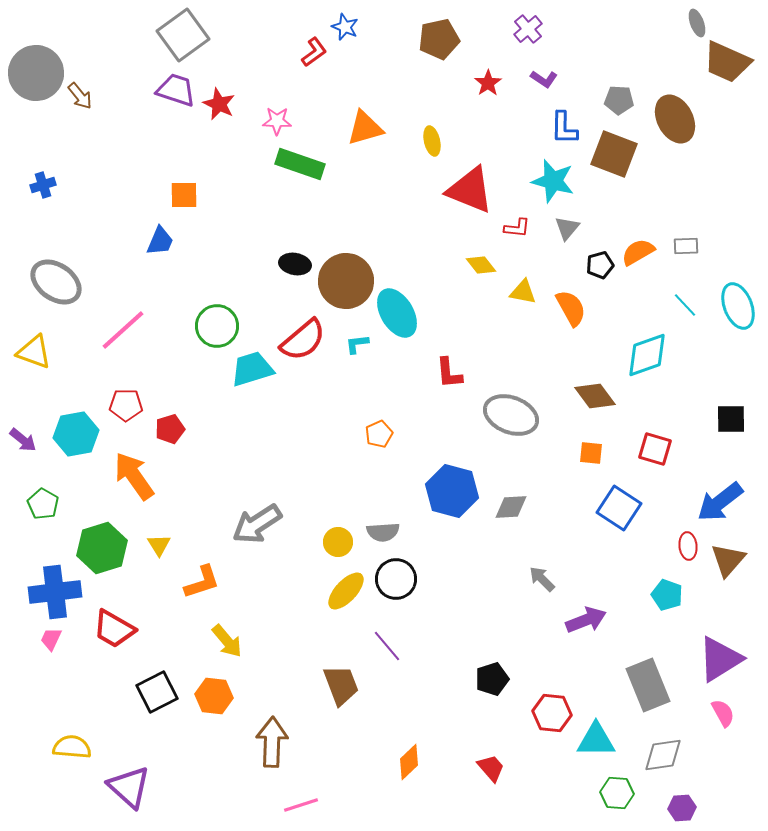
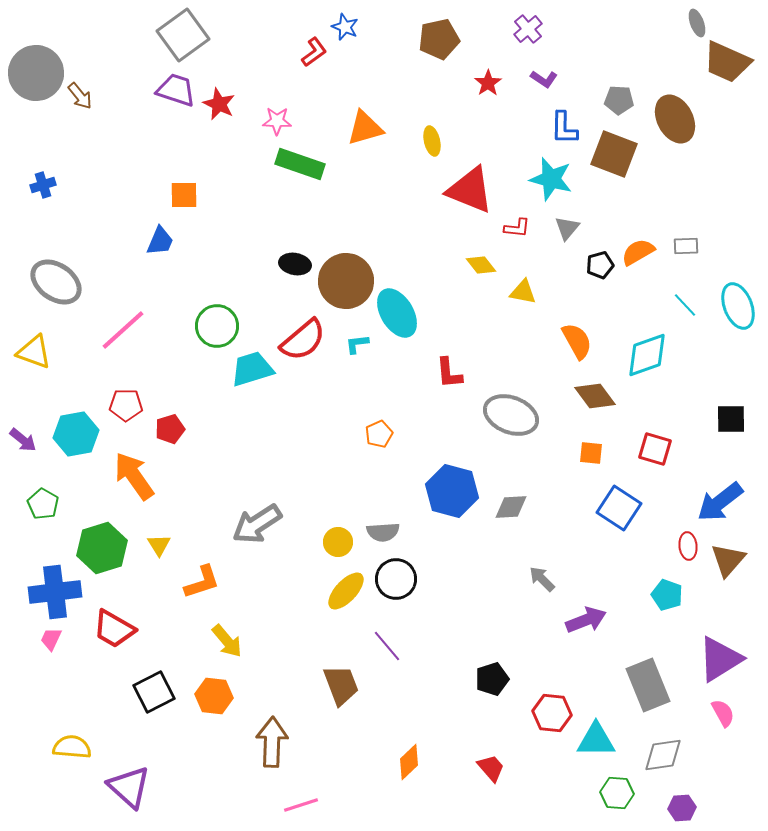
cyan star at (553, 181): moved 2 px left, 2 px up
orange semicircle at (571, 308): moved 6 px right, 33 px down
black square at (157, 692): moved 3 px left
